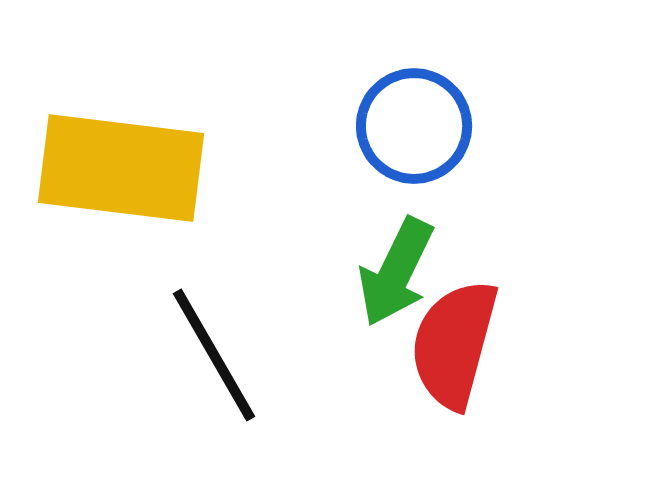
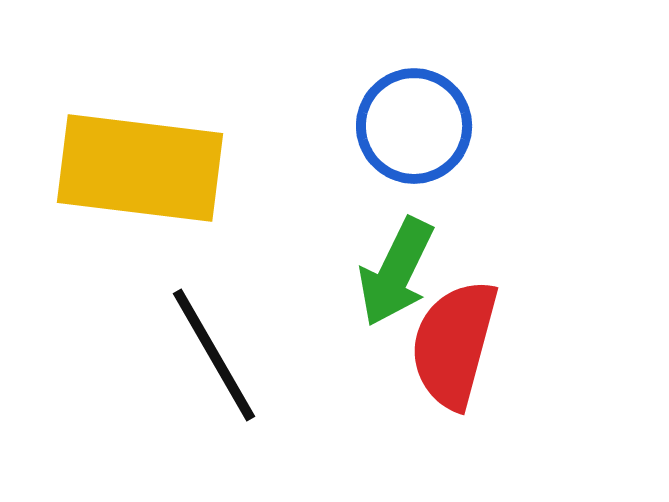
yellow rectangle: moved 19 px right
